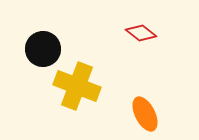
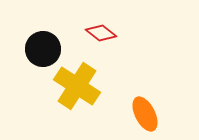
red diamond: moved 40 px left
yellow cross: rotated 12 degrees clockwise
